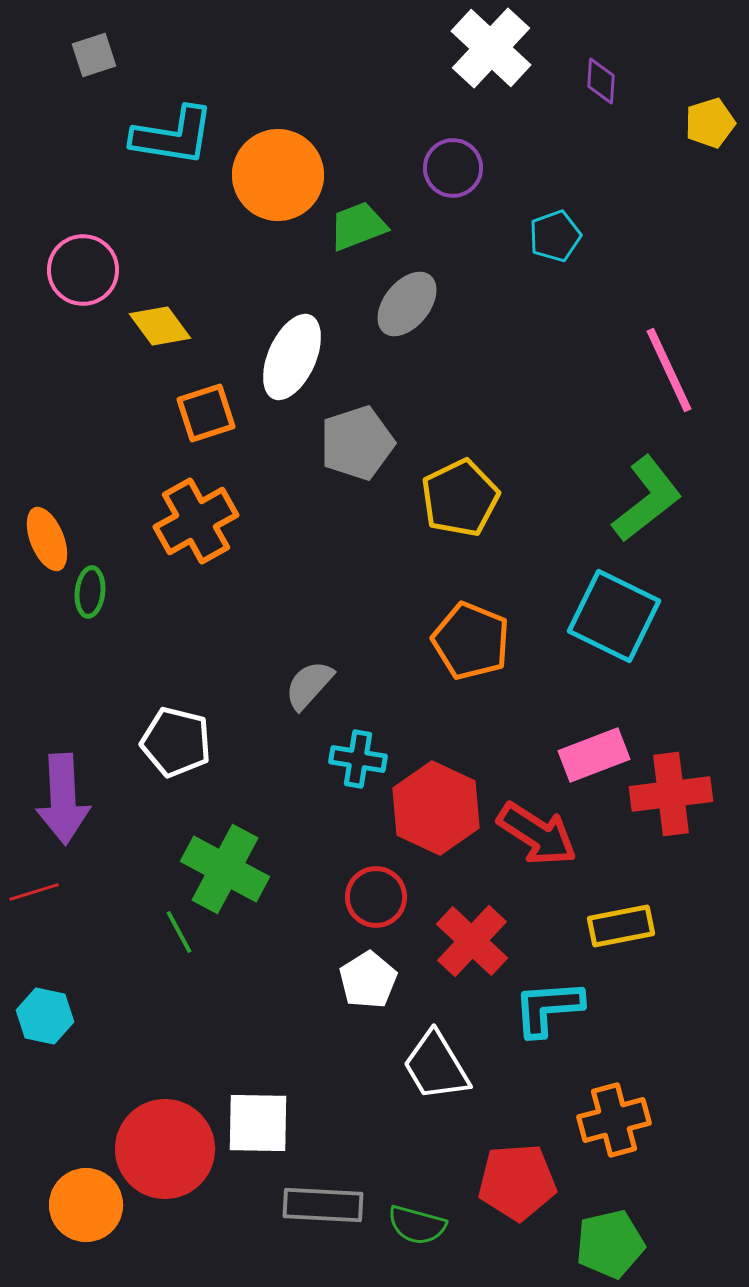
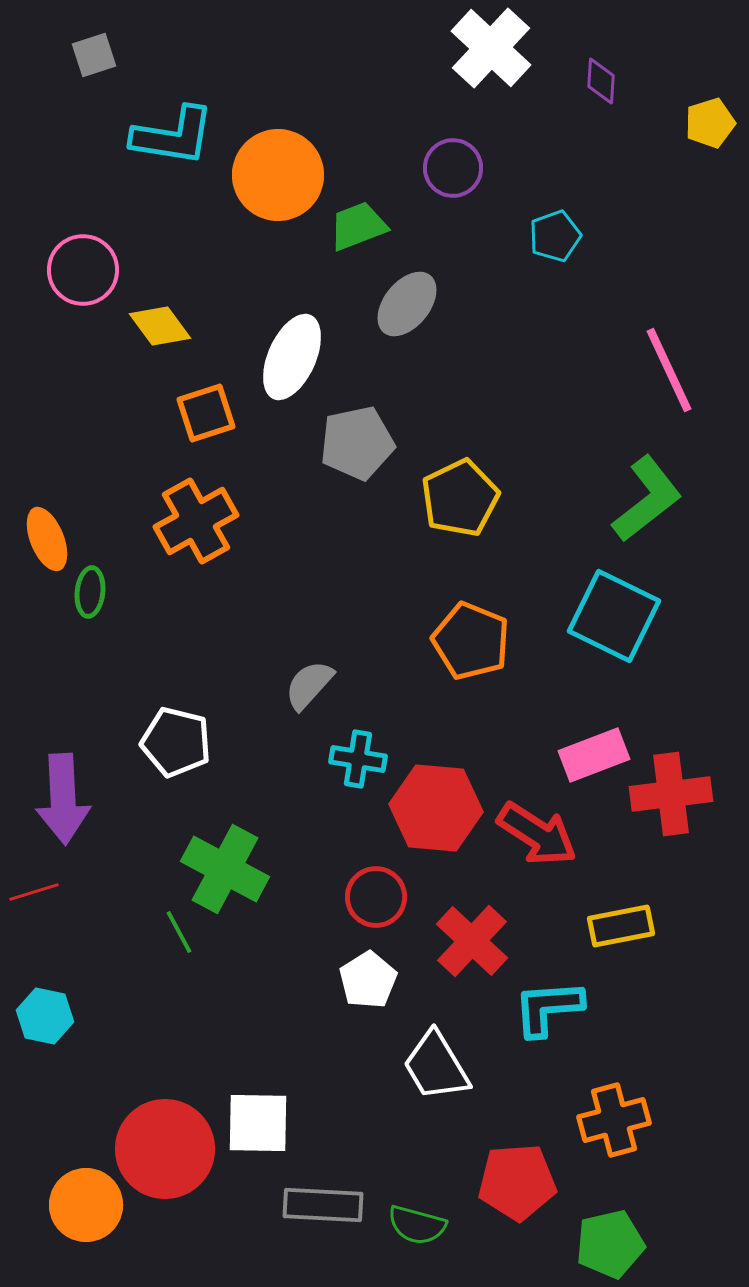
gray pentagon at (357, 443): rotated 6 degrees clockwise
red hexagon at (436, 808): rotated 20 degrees counterclockwise
